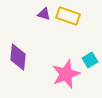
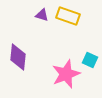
purple triangle: moved 2 px left, 1 px down
cyan square: rotated 35 degrees counterclockwise
